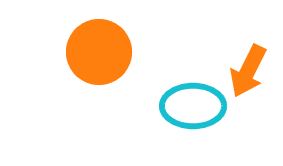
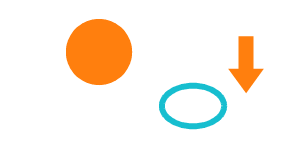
orange arrow: moved 2 px left, 7 px up; rotated 26 degrees counterclockwise
